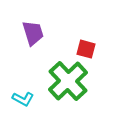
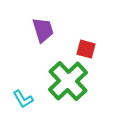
purple trapezoid: moved 10 px right, 3 px up
cyan L-shape: rotated 30 degrees clockwise
